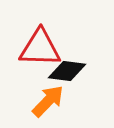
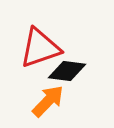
red triangle: rotated 21 degrees counterclockwise
